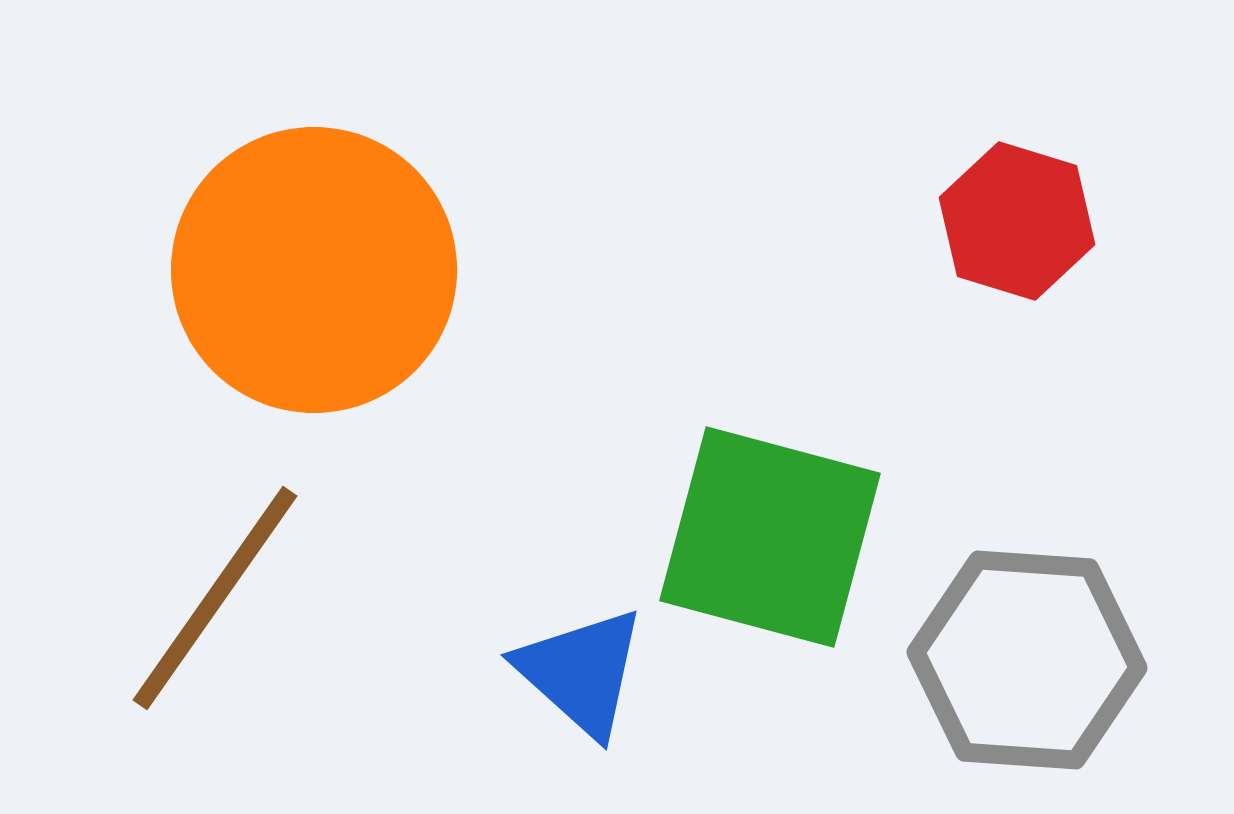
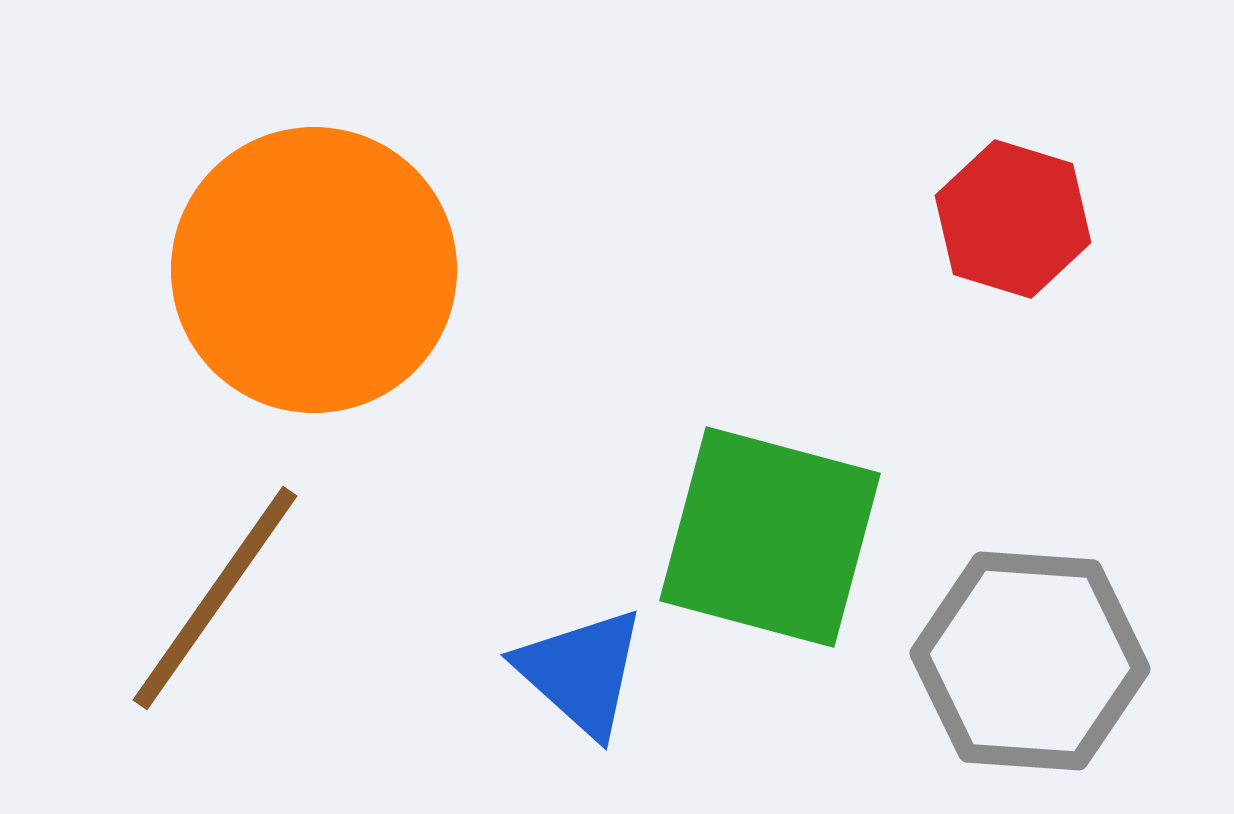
red hexagon: moved 4 px left, 2 px up
gray hexagon: moved 3 px right, 1 px down
